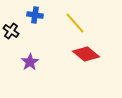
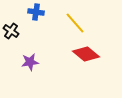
blue cross: moved 1 px right, 3 px up
purple star: rotated 24 degrees clockwise
